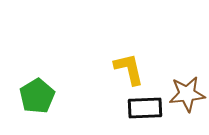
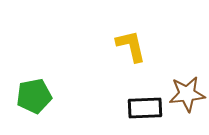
yellow L-shape: moved 2 px right, 23 px up
green pentagon: moved 3 px left; rotated 20 degrees clockwise
